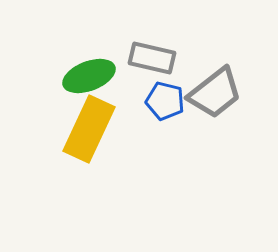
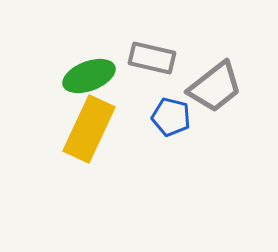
gray trapezoid: moved 6 px up
blue pentagon: moved 6 px right, 16 px down
